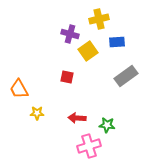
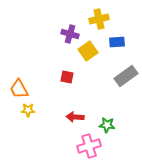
yellow star: moved 9 px left, 3 px up
red arrow: moved 2 px left, 1 px up
